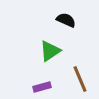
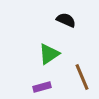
green triangle: moved 1 px left, 3 px down
brown line: moved 2 px right, 2 px up
